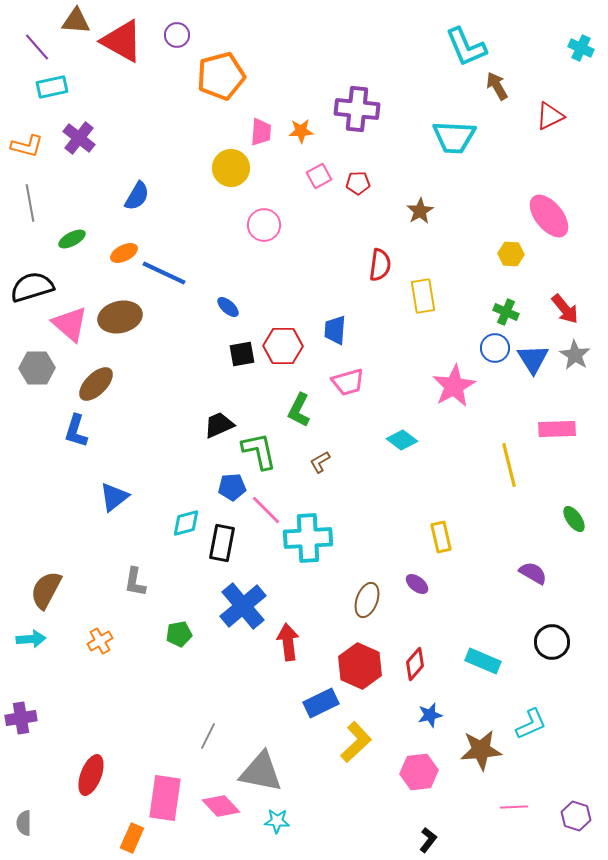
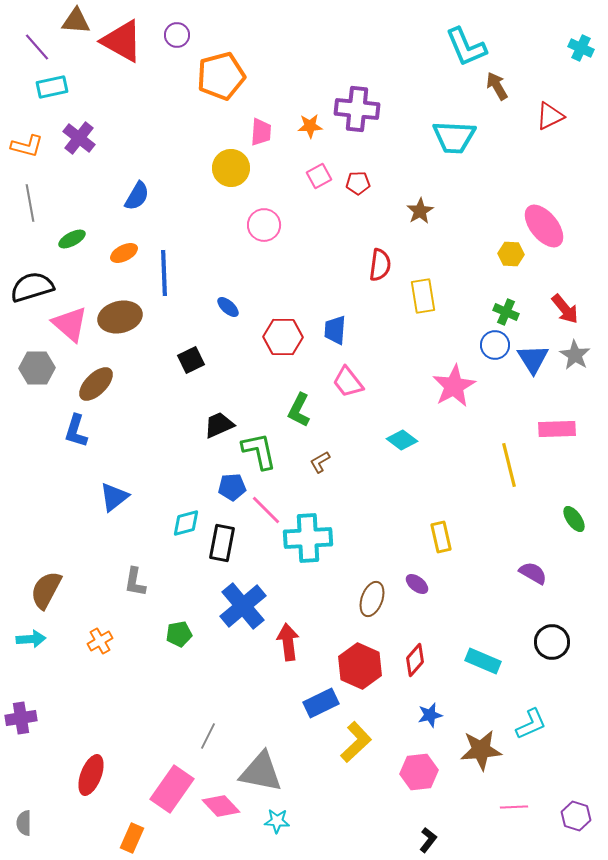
orange star at (301, 131): moved 9 px right, 5 px up
pink ellipse at (549, 216): moved 5 px left, 10 px down
blue line at (164, 273): rotated 63 degrees clockwise
red hexagon at (283, 346): moved 9 px up
blue circle at (495, 348): moved 3 px up
black square at (242, 354): moved 51 px left, 6 px down; rotated 16 degrees counterclockwise
pink trapezoid at (348, 382): rotated 68 degrees clockwise
brown ellipse at (367, 600): moved 5 px right, 1 px up
red diamond at (415, 664): moved 4 px up
pink rectangle at (165, 798): moved 7 px right, 9 px up; rotated 27 degrees clockwise
